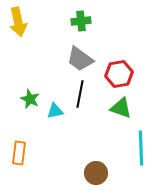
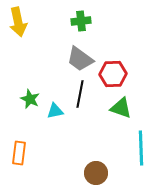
red hexagon: moved 6 px left; rotated 8 degrees clockwise
